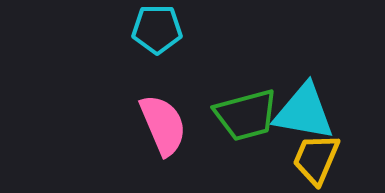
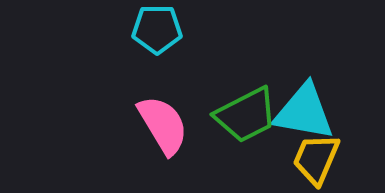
green trapezoid: rotated 12 degrees counterclockwise
pink semicircle: rotated 8 degrees counterclockwise
